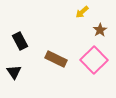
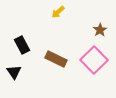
yellow arrow: moved 24 px left
black rectangle: moved 2 px right, 4 px down
